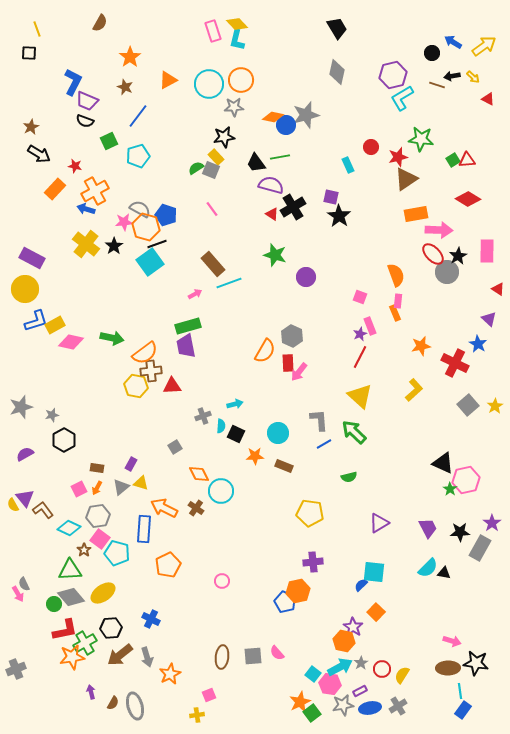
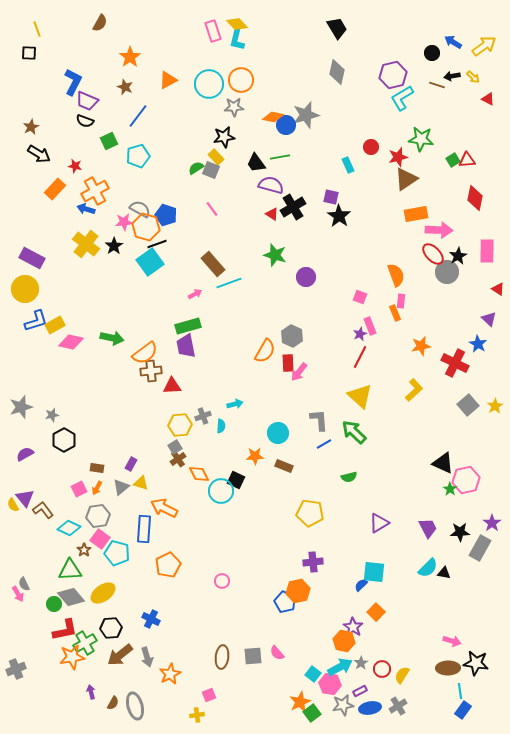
red diamond at (468, 199): moved 7 px right, 1 px up; rotated 70 degrees clockwise
pink rectangle at (398, 301): moved 3 px right
yellow hexagon at (136, 386): moved 44 px right, 39 px down; rotated 15 degrees counterclockwise
black square at (236, 434): moved 46 px down
brown cross at (196, 508): moved 18 px left, 49 px up; rotated 21 degrees clockwise
